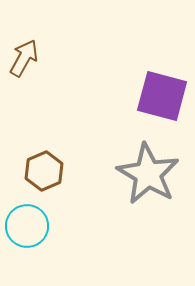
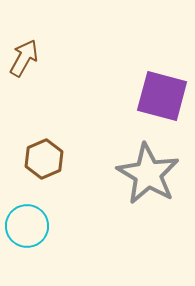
brown hexagon: moved 12 px up
